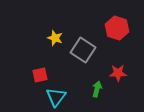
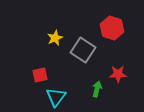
red hexagon: moved 5 px left
yellow star: rotated 28 degrees clockwise
red star: moved 1 px down
